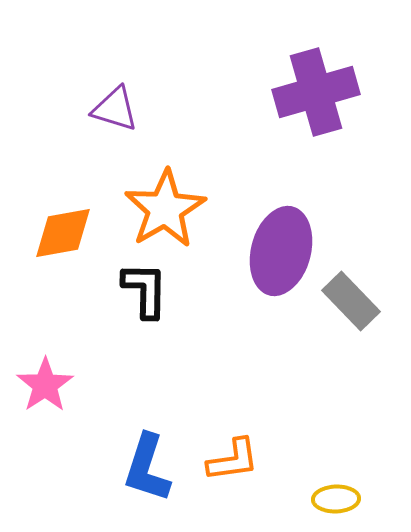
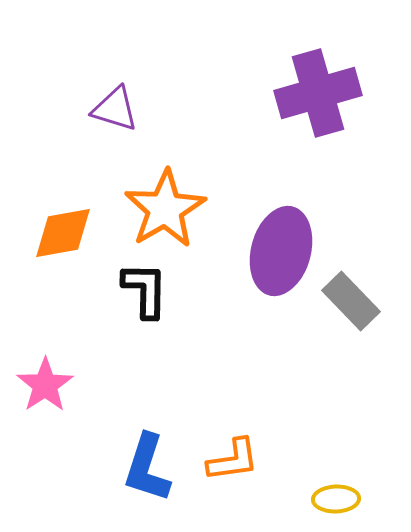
purple cross: moved 2 px right, 1 px down
